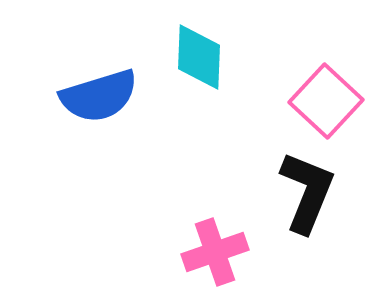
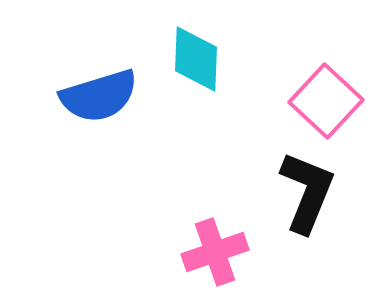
cyan diamond: moved 3 px left, 2 px down
